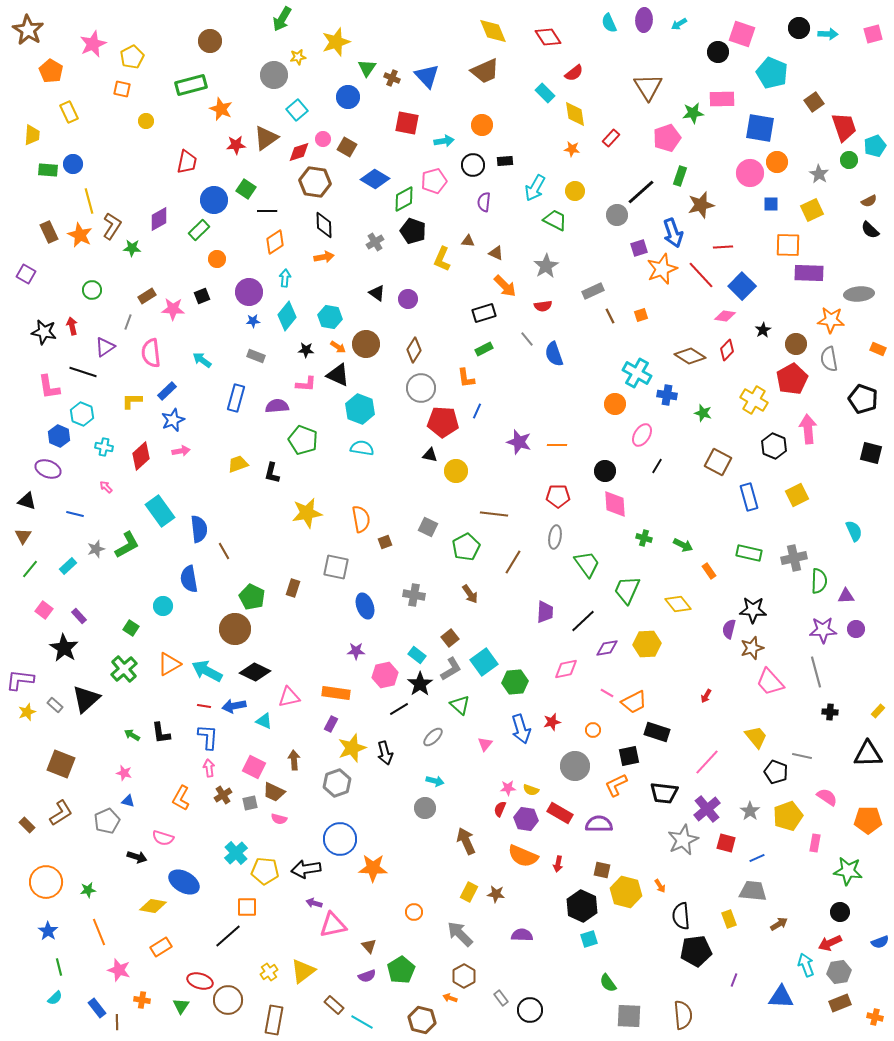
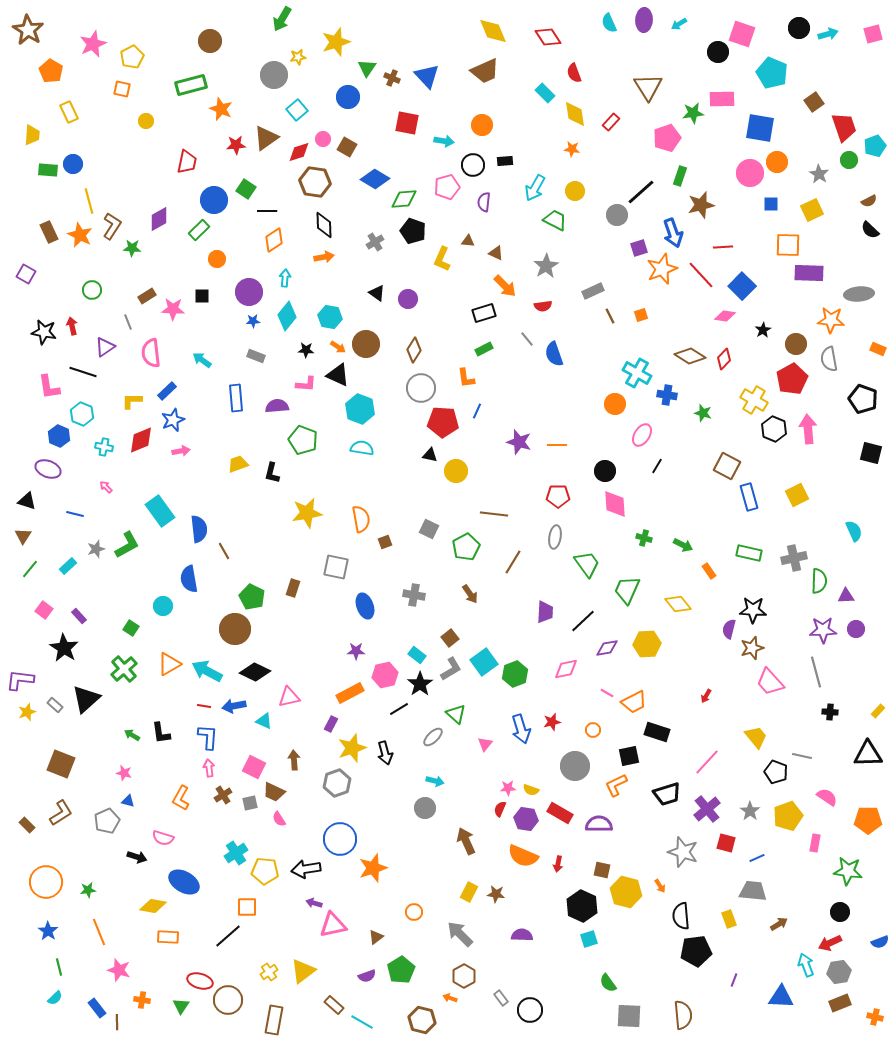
cyan arrow at (828, 34): rotated 18 degrees counterclockwise
red semicircle at (574, 73): rotated 108 degrees clockwise
red rectangle at (611, 138): moved 16 px up
cyan arrow at (444, 141): rotated 18 degrees clockwise
pink pentagon at (434, 181): moved 13 px right, 6 px down
green diamond at (404, 199): rotated 24 degrees clockwise
orange diamond at (275, 242): moved 1 px left, 2 px up
black square at (202, 296): rotated 21 degrees clockwise
gray line at (128, 322): rotated 42 degrees counterclockwise
red diamond at (727, 350): moved 3 px left, 9 px down
blue rectangle at (236, 398): rotated 20 degrees counterclockwise
black hexagon at (774, 446): moved 17 px up
red diamond at (141, 456): moved 16 px up; rotated 20 degrees clockwise
brown square at (718, 462): moved 9 px right, 4 px down
gray square at (428, 527): moved 1 px right, 2 px down
green hexagon at (515, 682): moved 8 px up; rotated 15 degrees counterclockwise
orange rectangle at (336, 693): moved 14 px right; rotated 36 degrees counterclockwise
green triangle at (460, 705): moved 4 px left, 9 px down
black trapezoid at (664, 793): moved 3 px right, 1 px down; rotated 24 degrees counterclockwise
pink semicircle at (279, 819): rotated 42 degrees clockwise
gray star at (683, 840): moved 12 px down; rotated 28 degrees counterclockwise
cyan cross at (236, 853): rotated 10 degrees clockwise
orange star at (373, 868): rotated 20 degrees counterclockwise
brown triangle at (369, 946): moved 7 px right, 9 px up; rotated 35 degrees clockwise
orange rectangle at (161, 947): moved 7 px right, 10 px up; rotated 35 degrees clockwise
